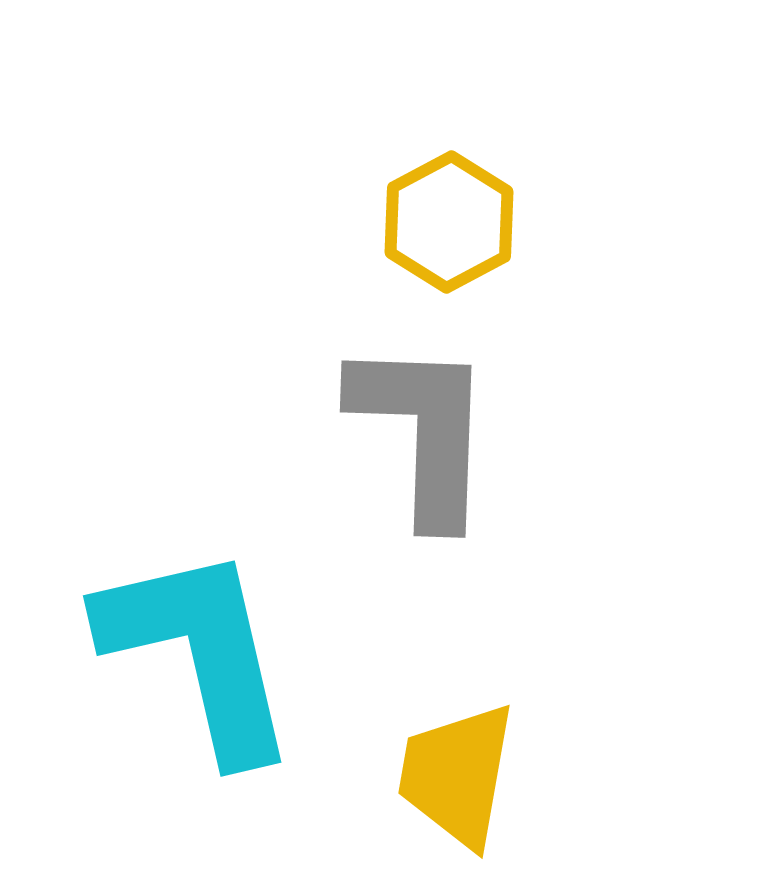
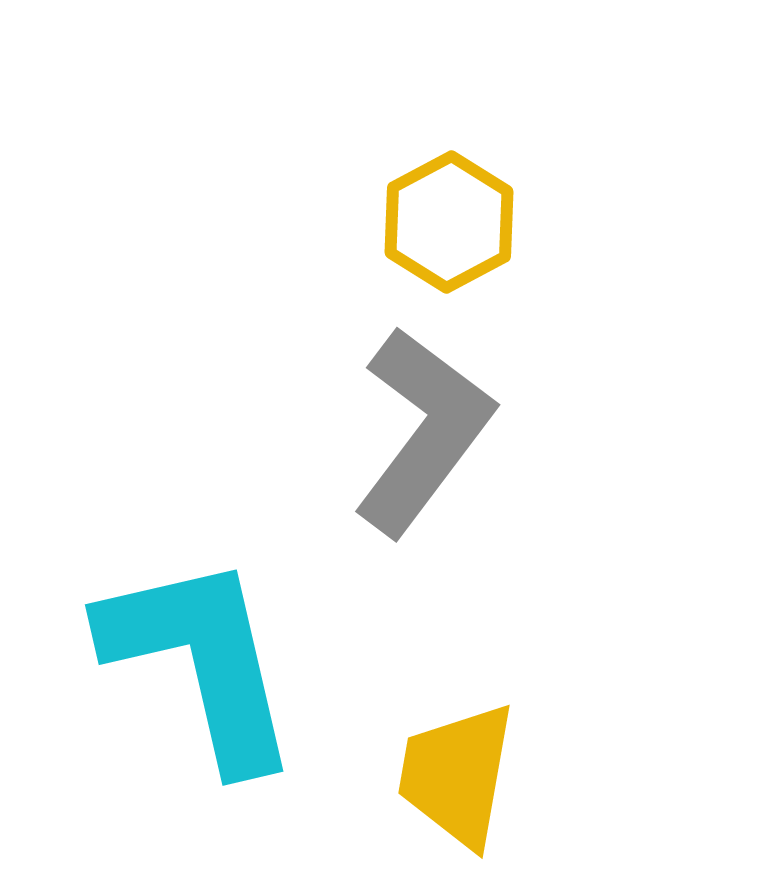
gray L-shape: rotated 35 degrees clockwise
cyan L-shape: moved 2 px right, 9 px down
